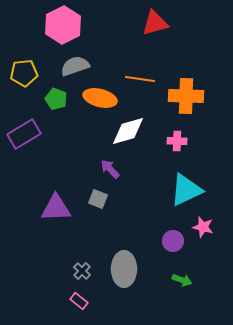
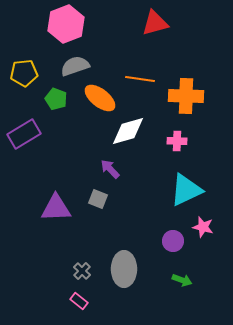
pink hexagon: moved 3 px right, 1 px up; rotated 6 degrees clockwise
orange ellipse: rotated 24 degrees clockwise
